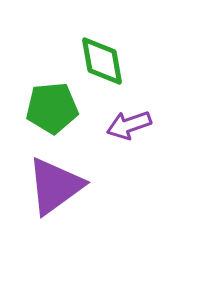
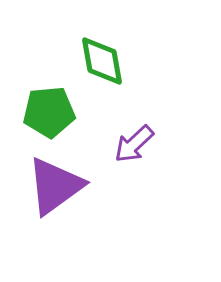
green pentagon: moved 3 px left, 4 px down
purple arrow: moved 5 px right, 19 px down; rotated 24 degrees counterclockwise
